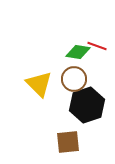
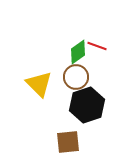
green diamond: rotated 45 degrees counterclockwise
brown circle: moved 2 px right, 2 px up
